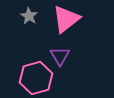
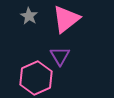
pink hexagon: rotated 8 degrees counterclockwise
